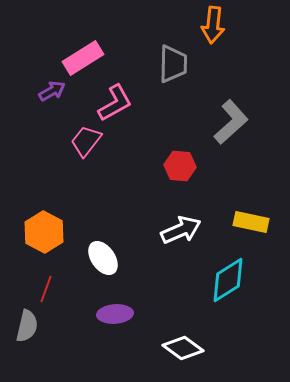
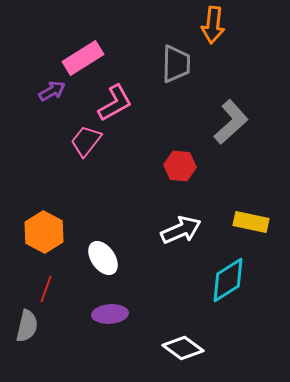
gray trapezoid: moved 3 px right
purple ellipse: moved 5 px left
